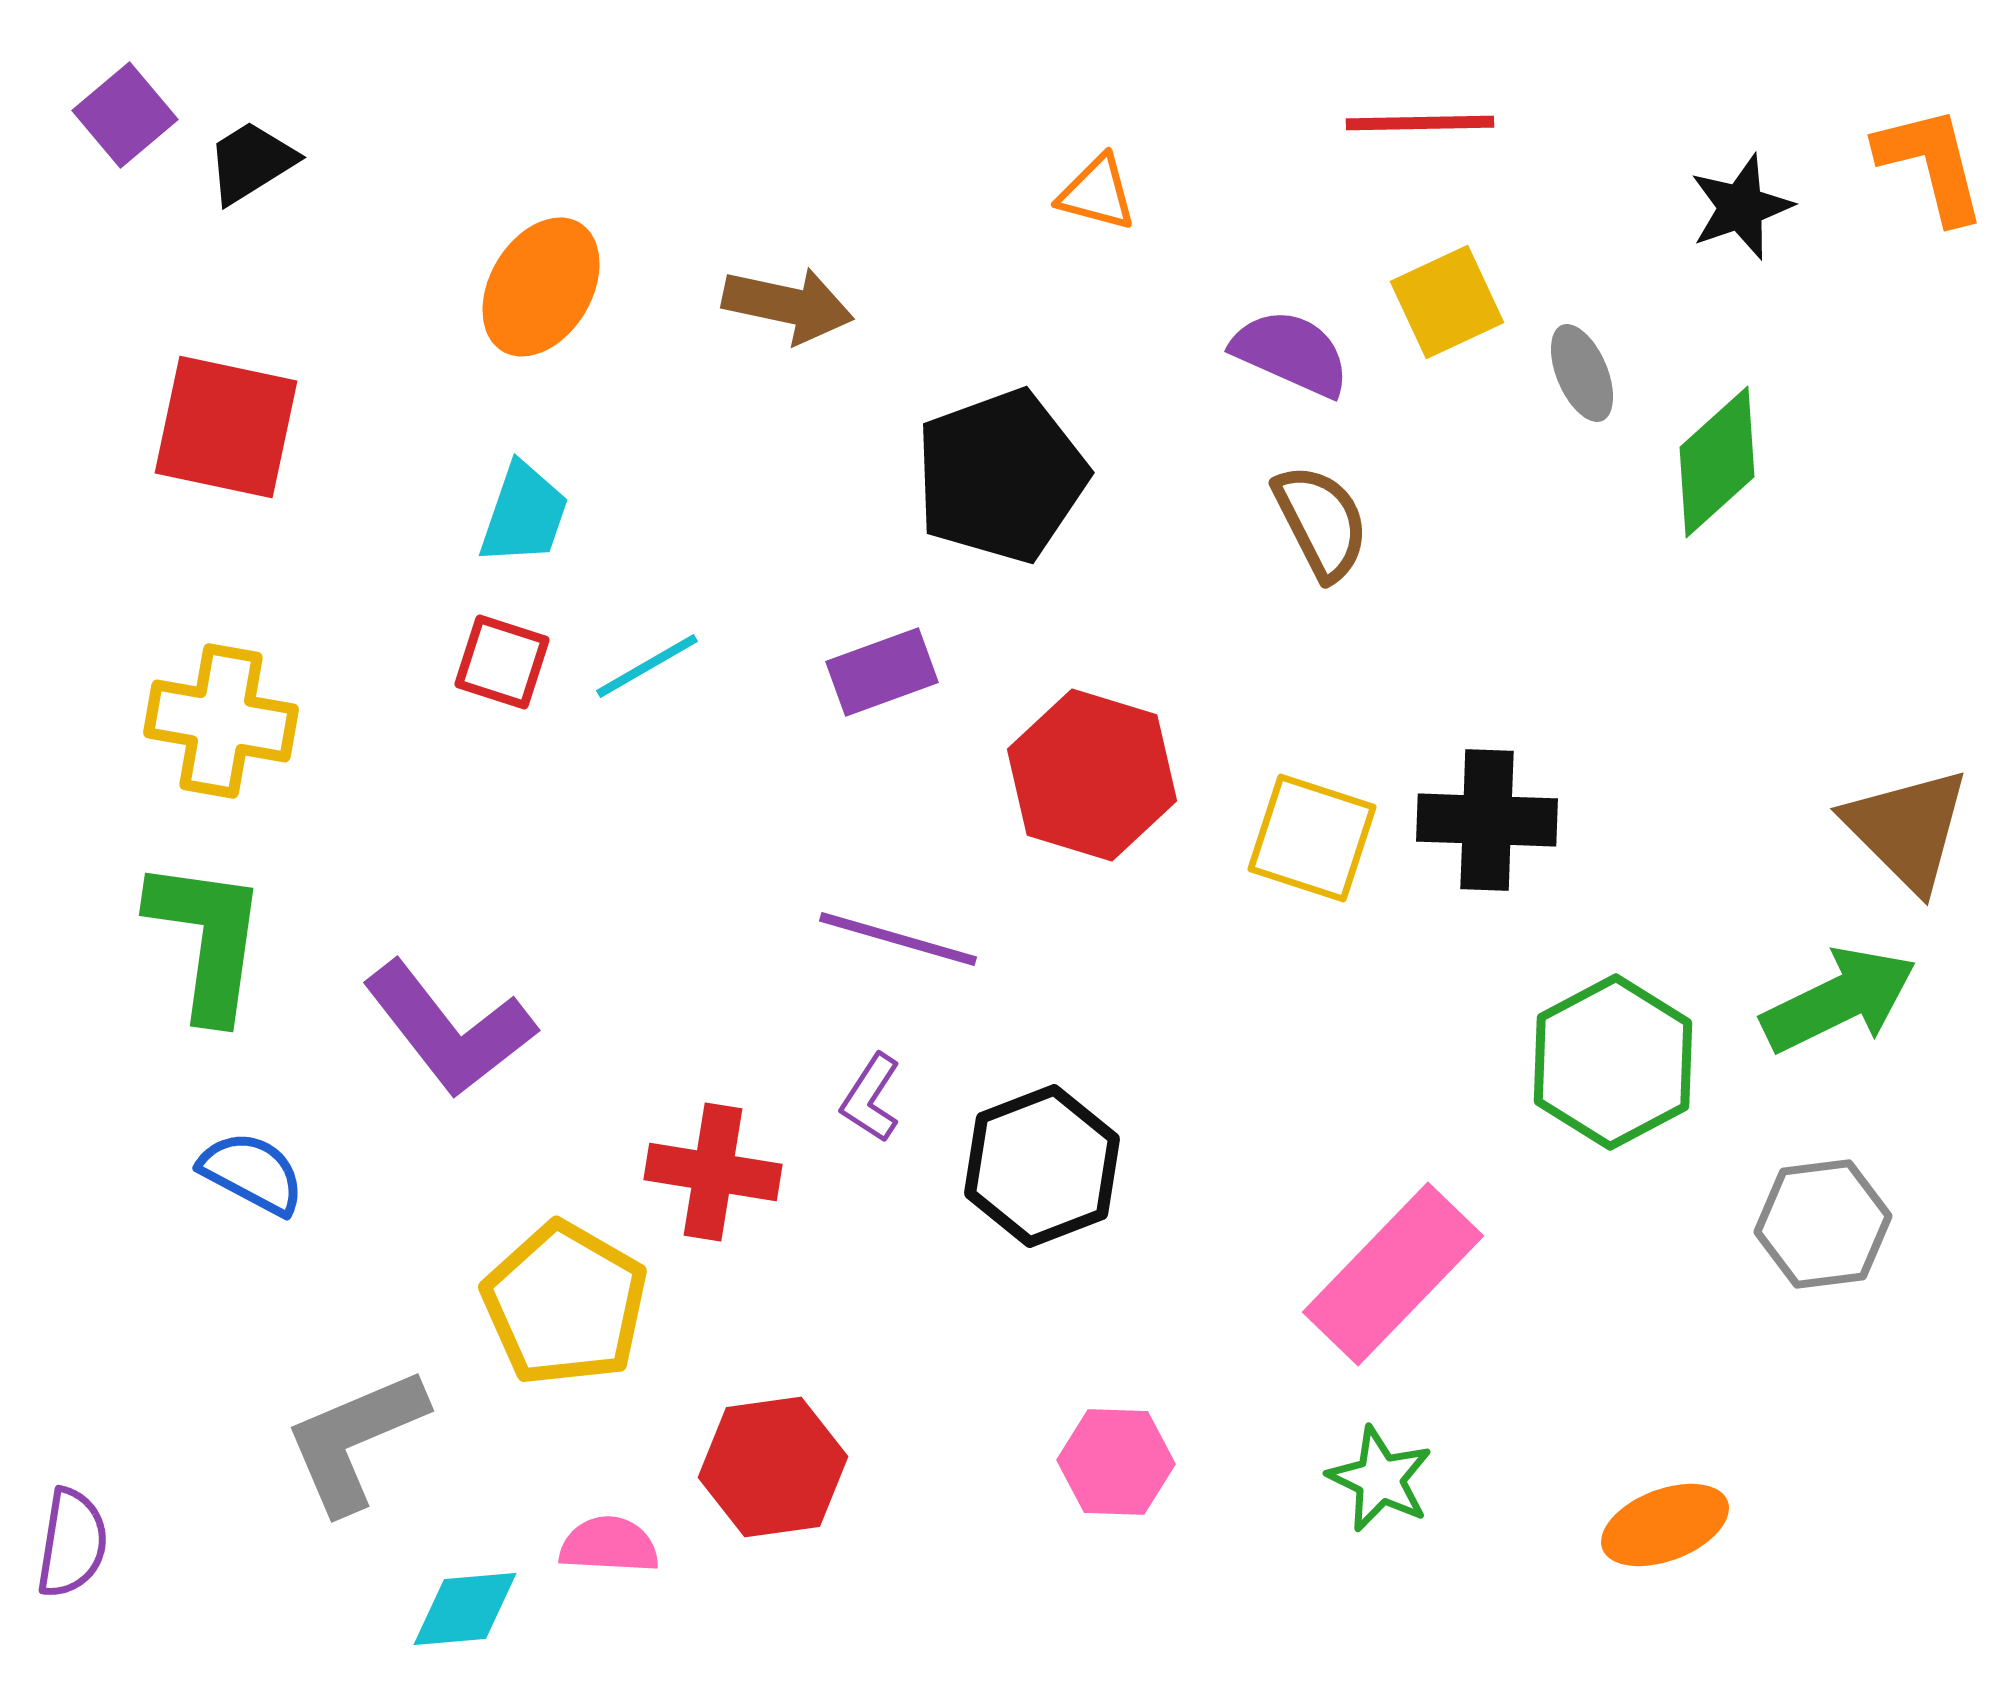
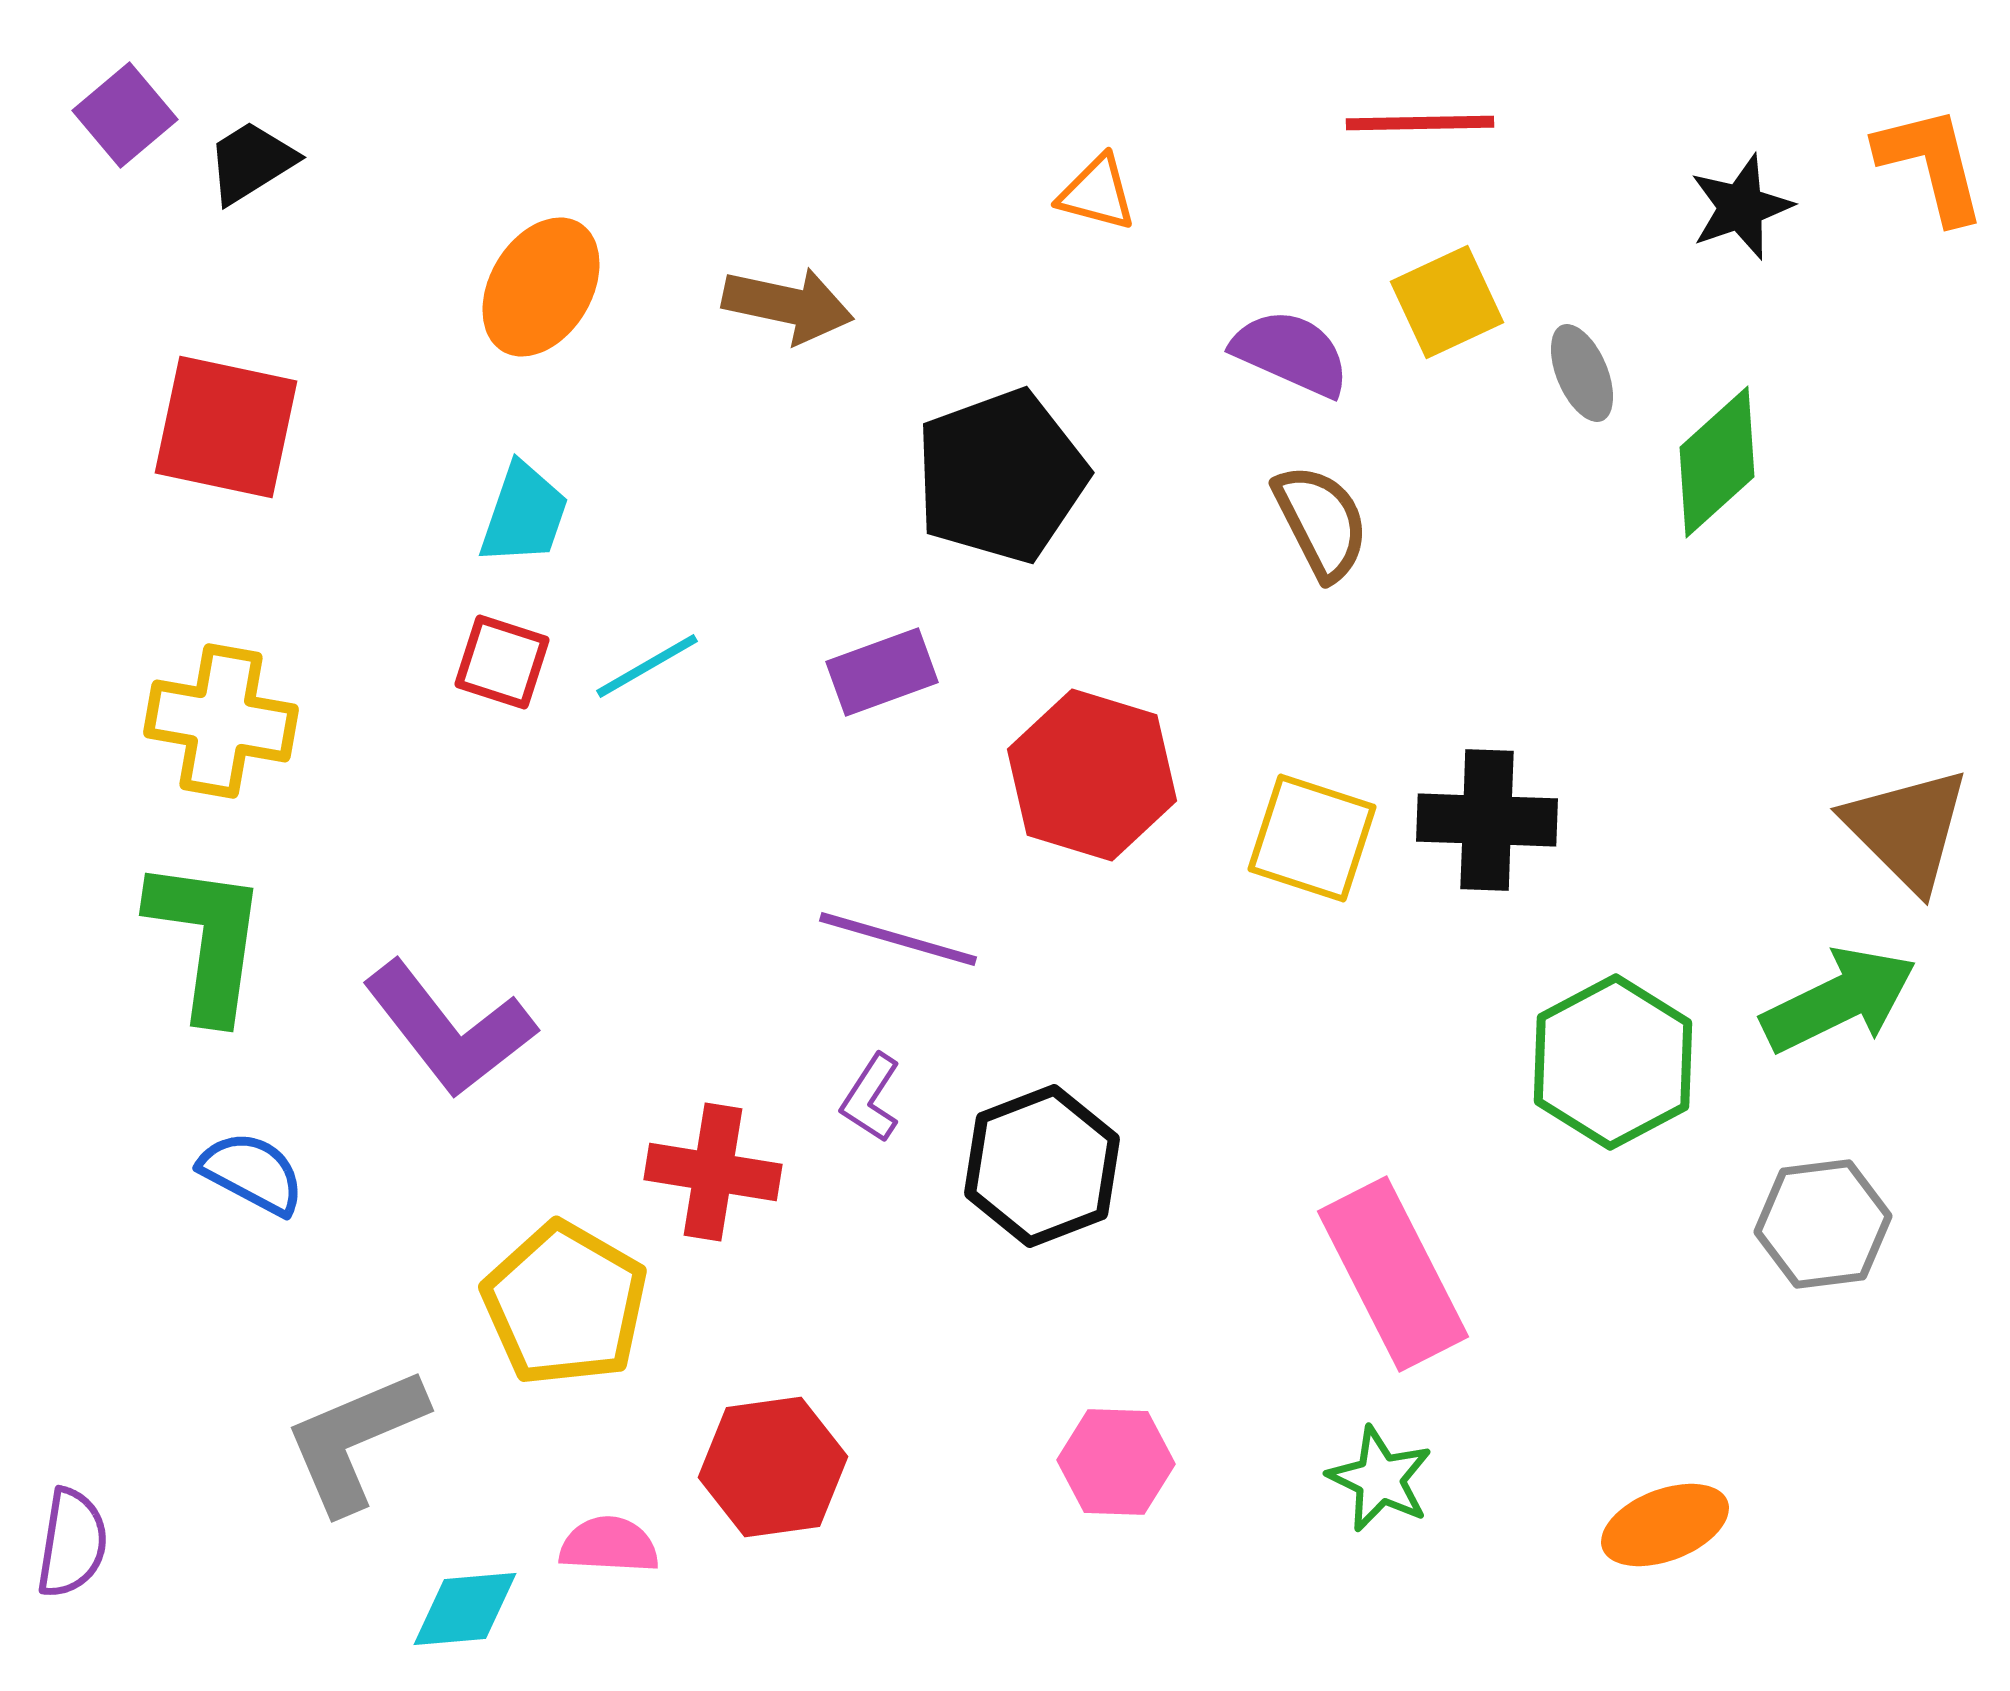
pink rectangle at (1393, 1274): rotated 71 degrees counterclockwise
